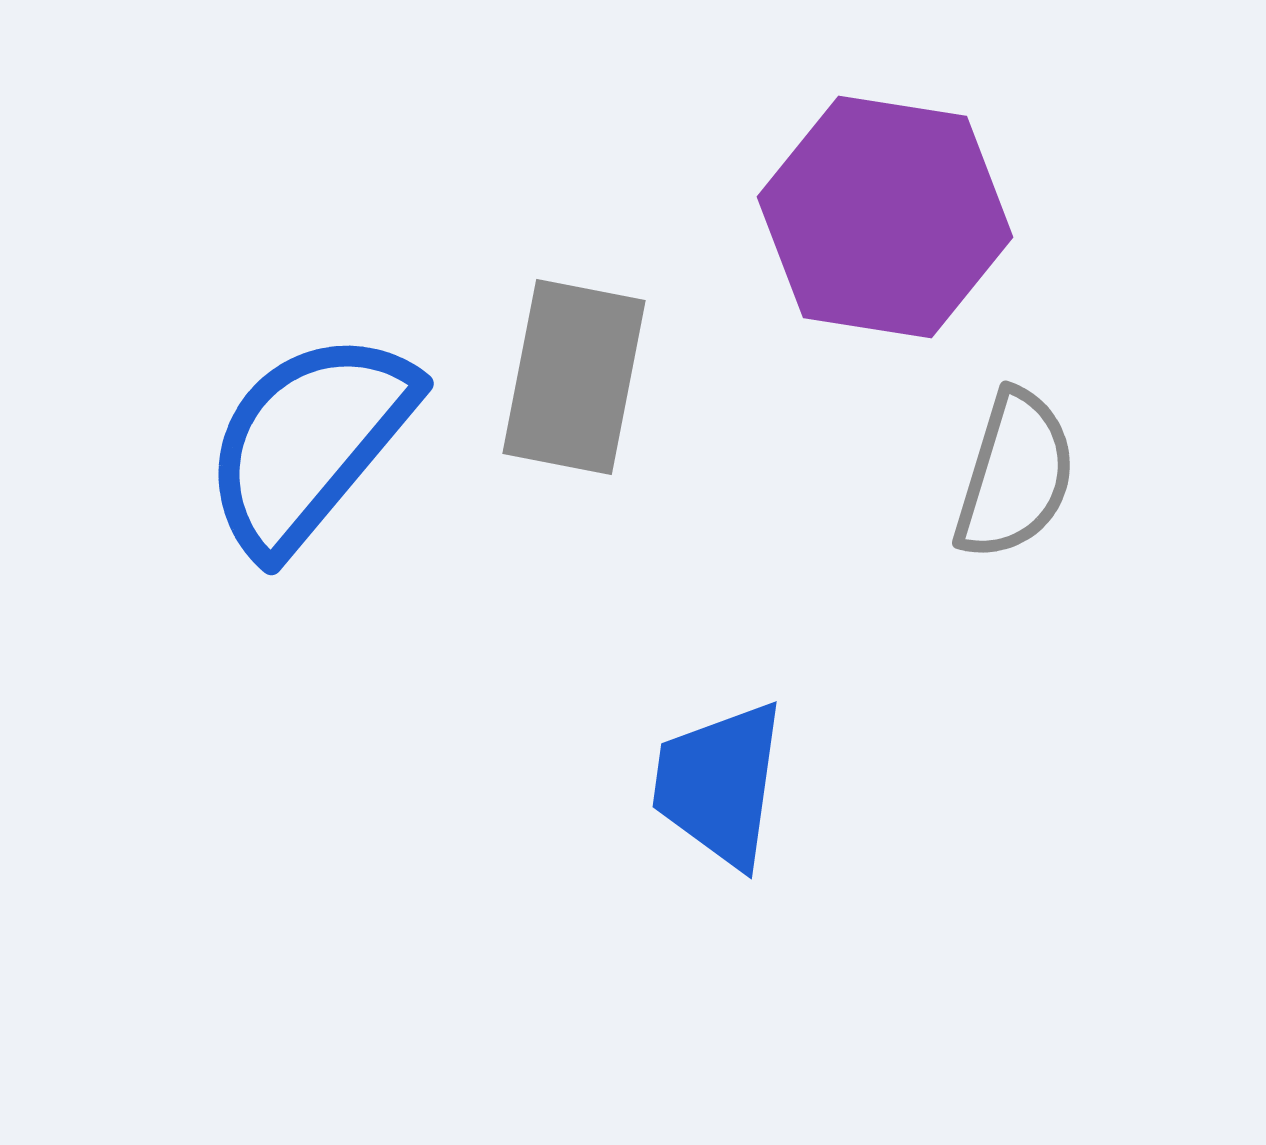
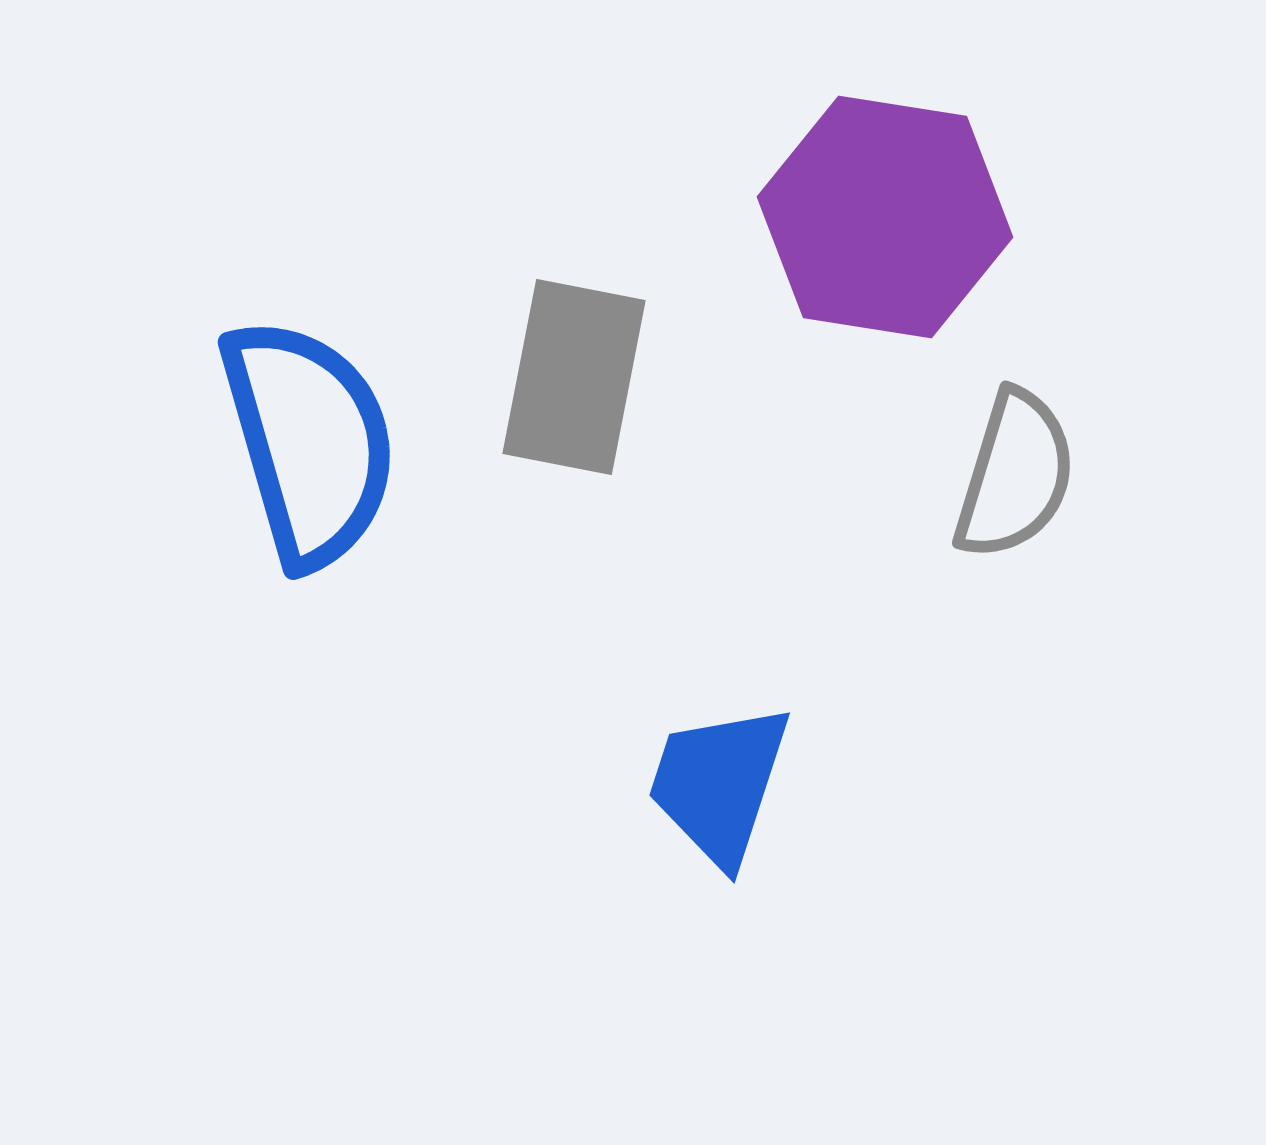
blue semicircle: rotated 124 degrees clockwise
blue trapezoid: rotated 10 degrees clockwise
